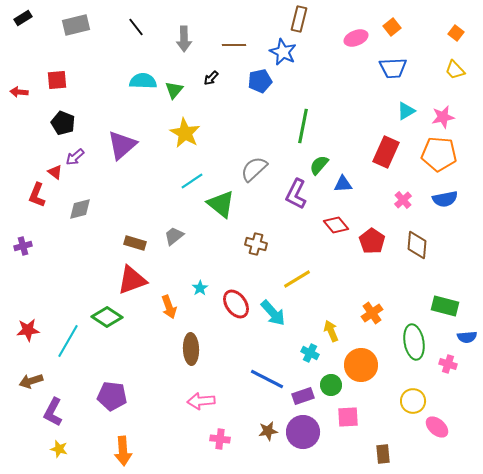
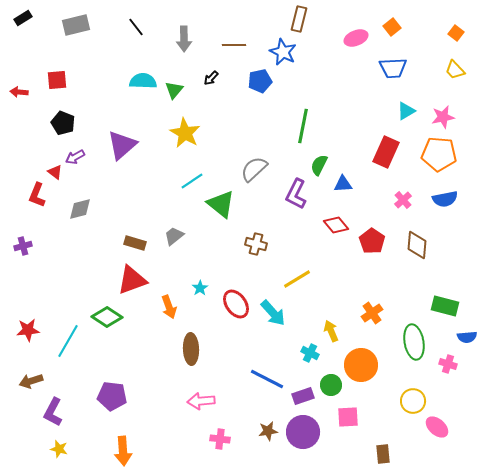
purple arrow at (75, 157): rotated 12 degrees clockwise
green semicircle at (319, 165): rotated 15 degrees counterclockwise
